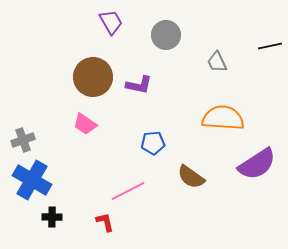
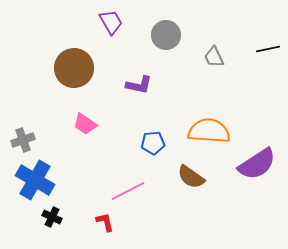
black line: moved 2 px left, 3 px down
gray trapezoid: moved 3 px left, 5 px up
brown circle: moved 19 px left, 9 px up
orange semicircle: moved 14 px left, 13 px down
blue cross: moved 3 px right
black cross: rotated 24 degrees clockwise
